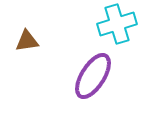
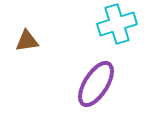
purple ellipse: moved 3 px right, 8 px down
